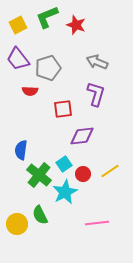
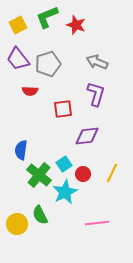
gray pentagon: moved 4 px up
purple diamond: moved 5 px right
yellow line: moved 2 px right, 2 px down; rotated 30 degrees counterclockwise
